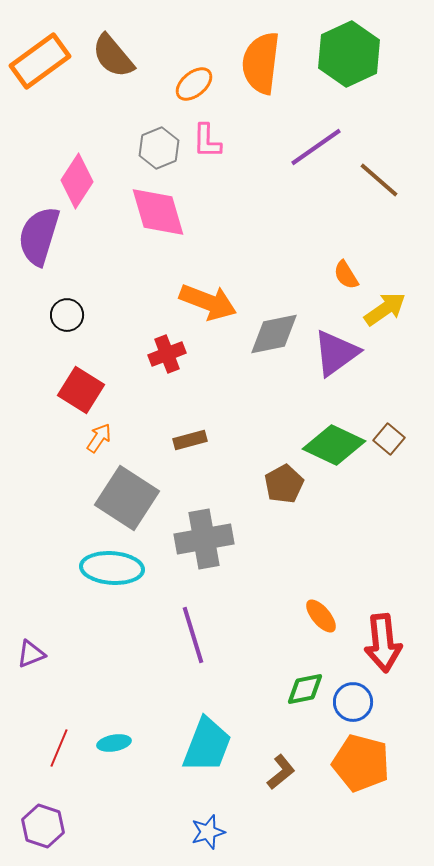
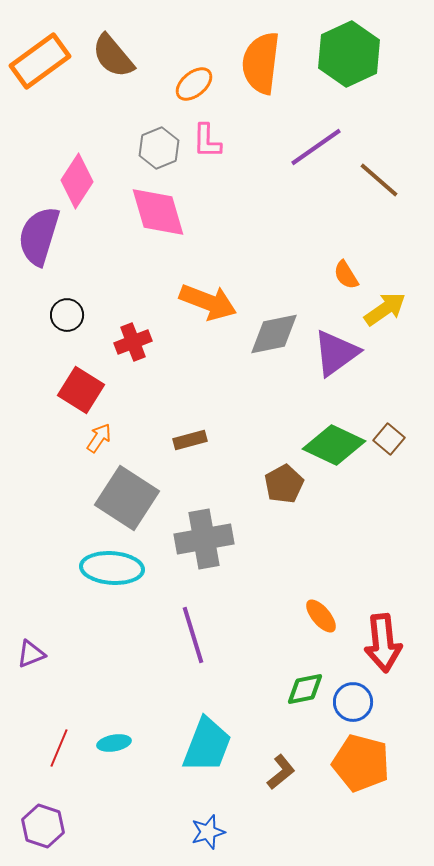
red cross at (167, 354): moved 34 px left, 12 px up
